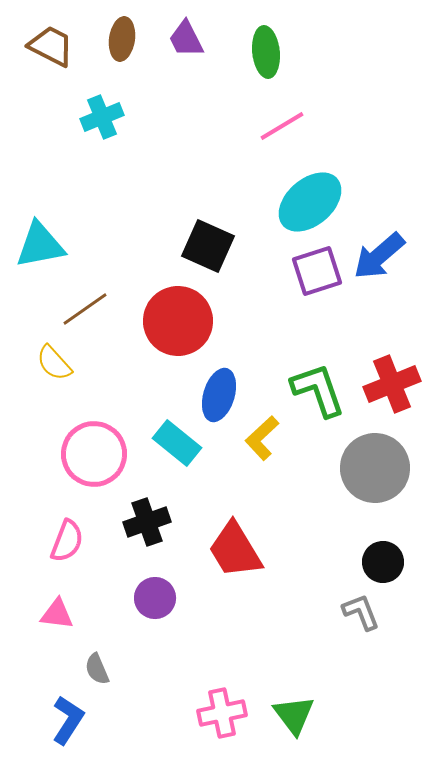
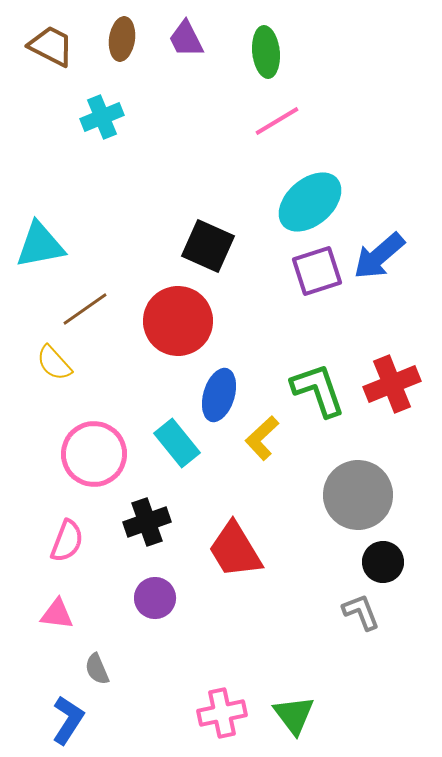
pink line: moved 5 px left, 5 px up
cyan rectangle: rotated 12 degrees clockwise
gray circle: moved 17 px left, 27 px down
